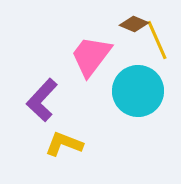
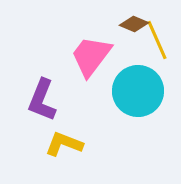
purple L-shape: rotated 21 degrees counterclockwise
